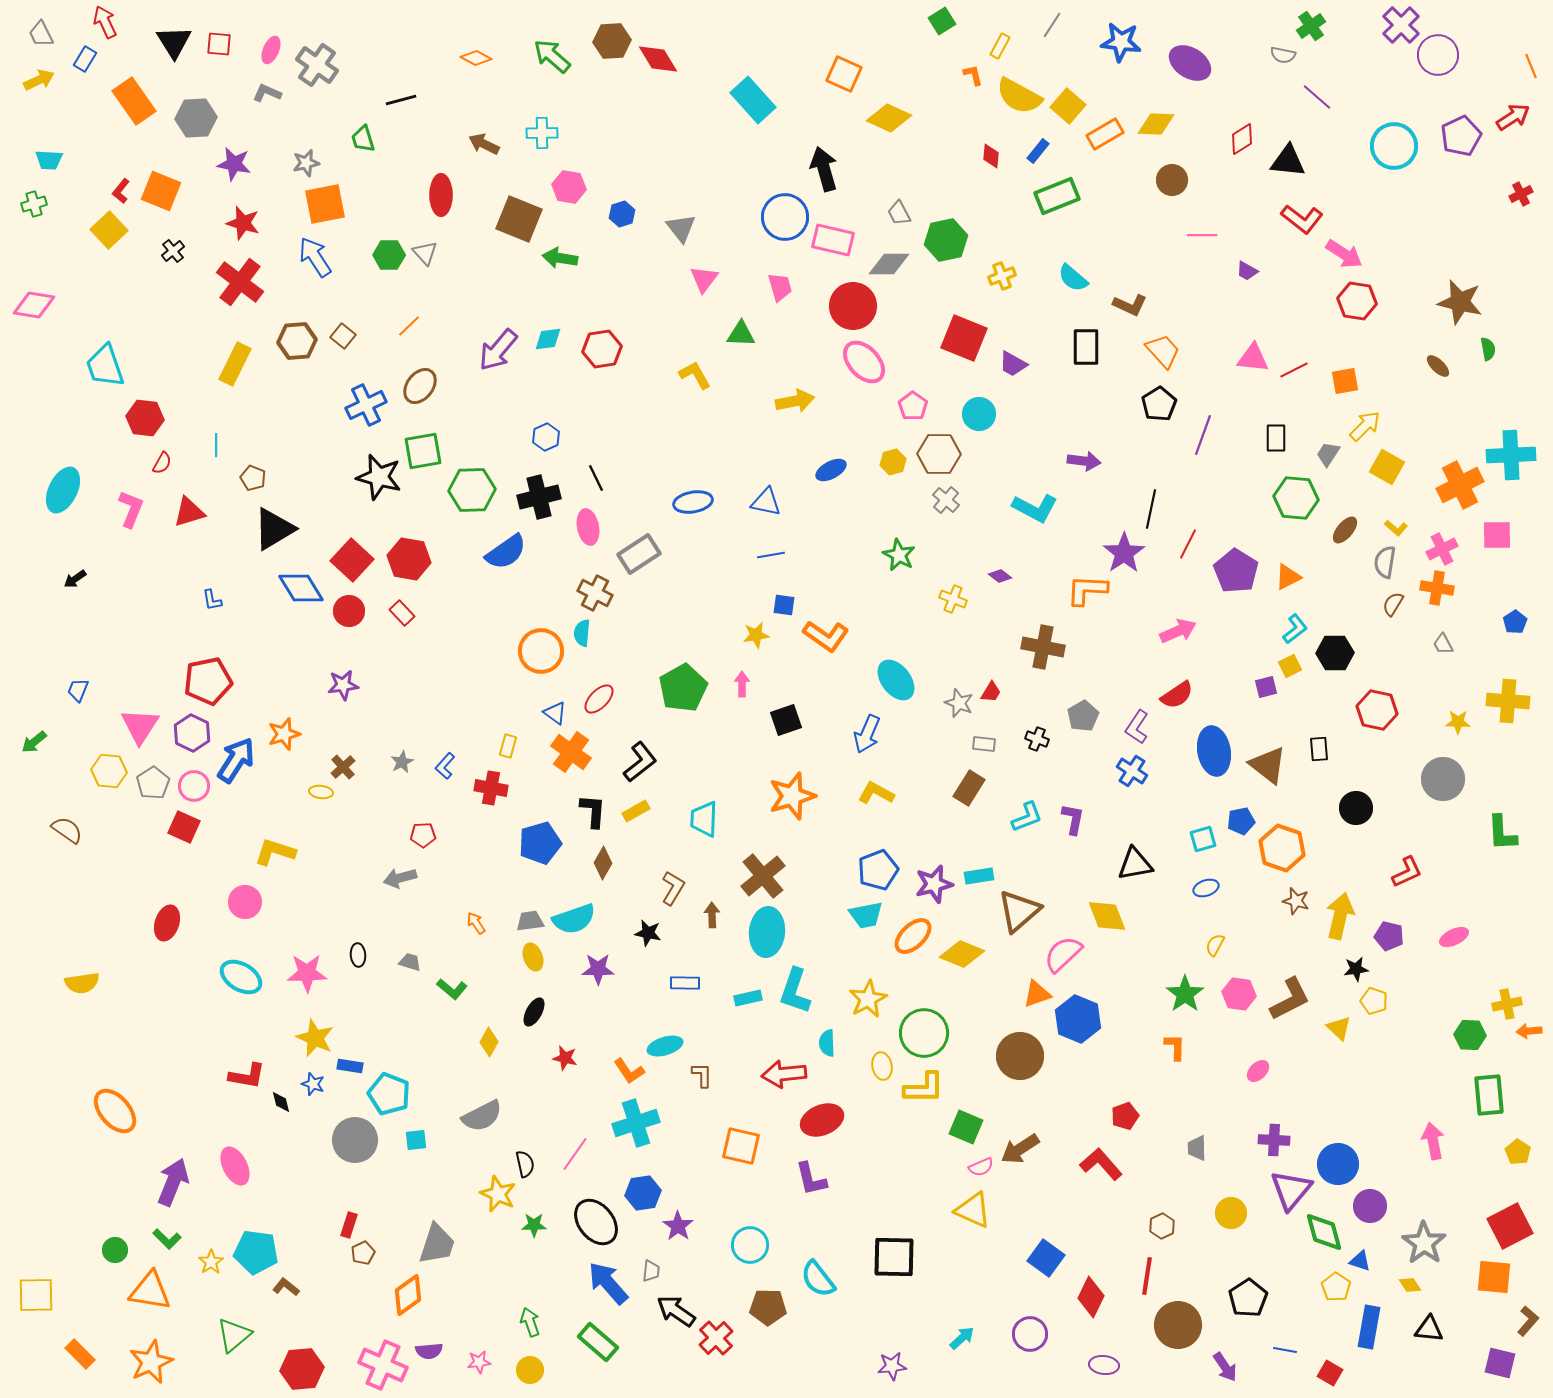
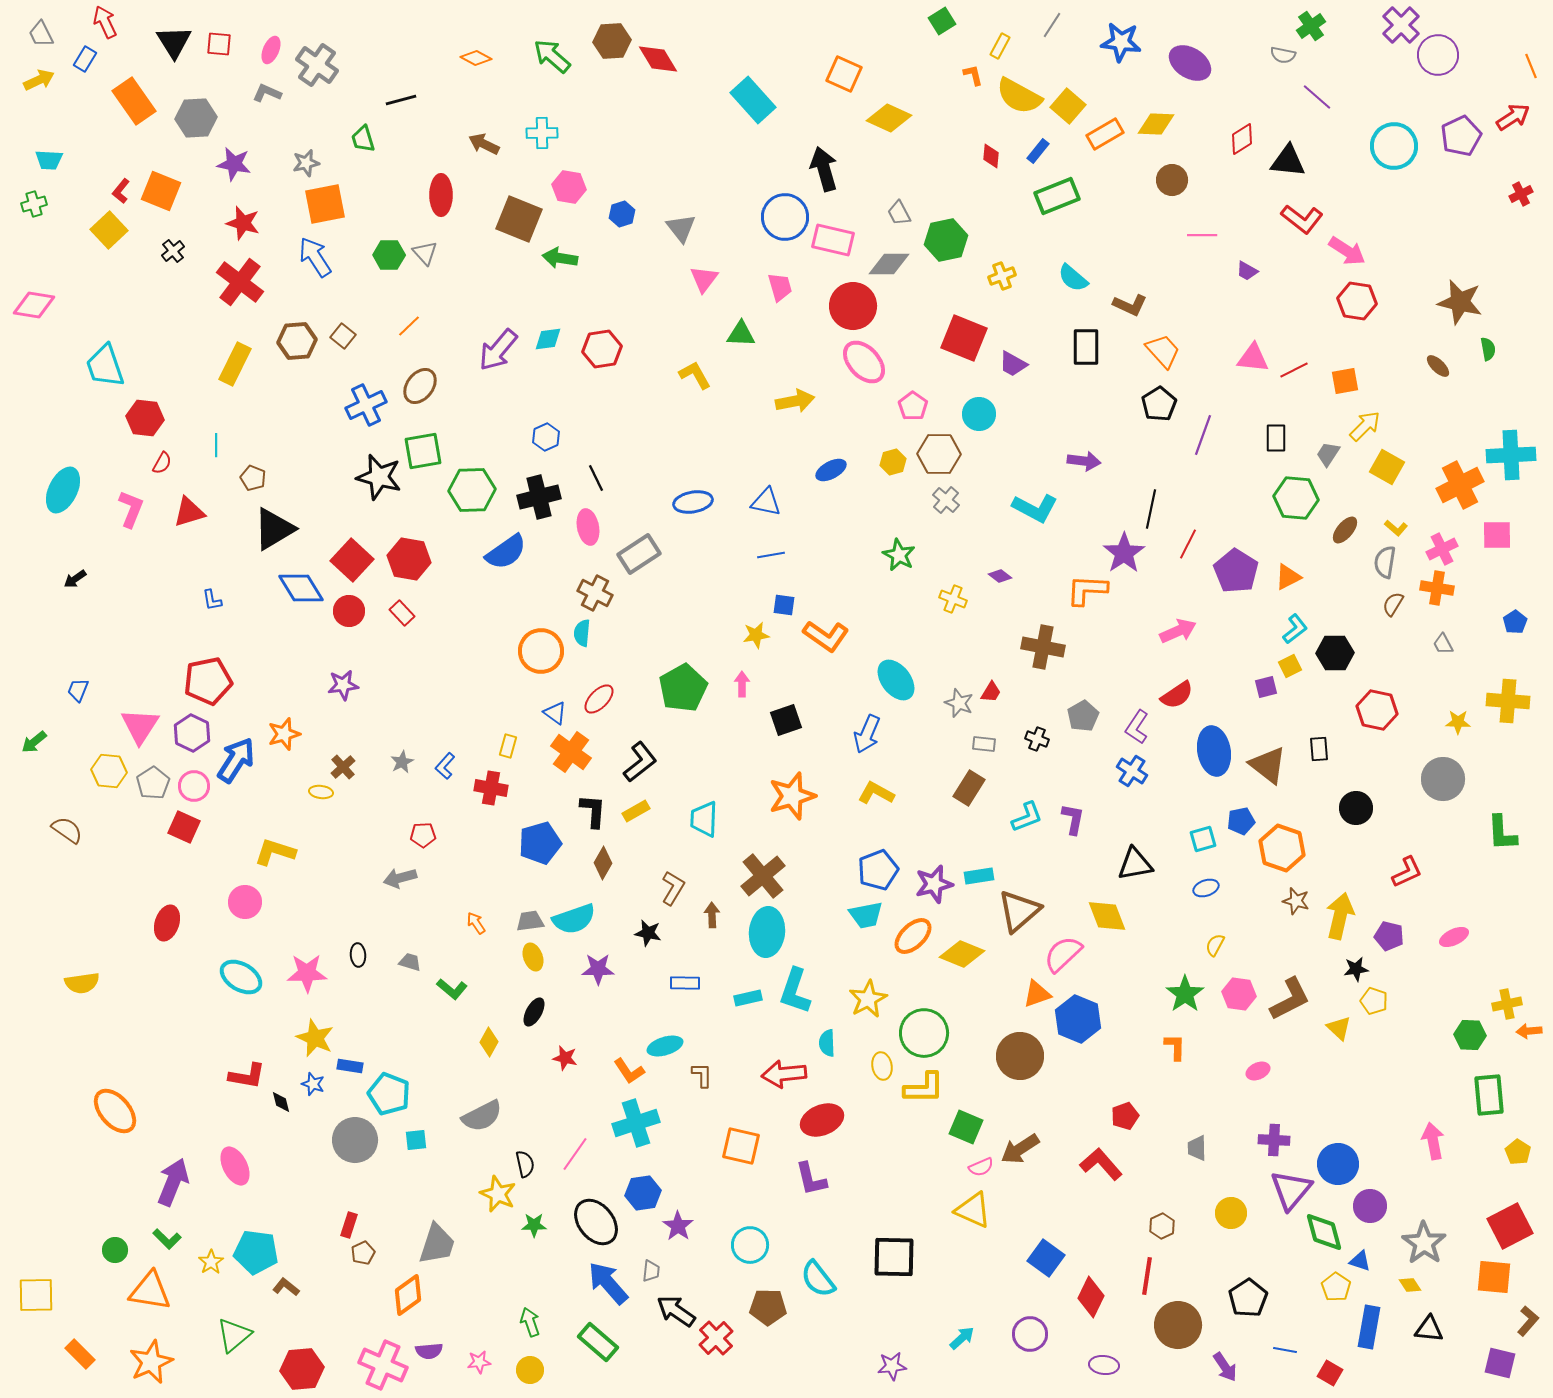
pink arrow at (1344, 254): moved 3 px right, 3 px up
pink ellipse at (1258, 1071): rotated 20 degrees clockwise
